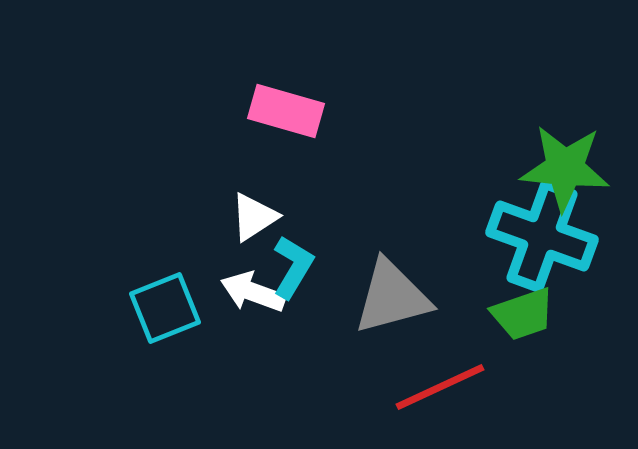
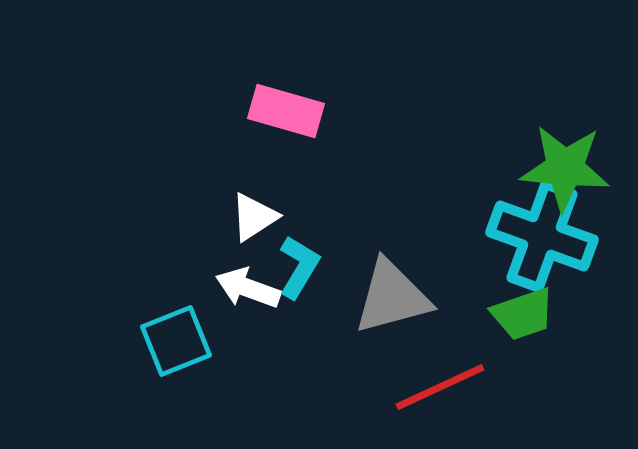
cyan L-shape: moved 6 px right
white arrow: moved 5 px left, 4 px up
cyan square: moved 11 px right, 33 px down
